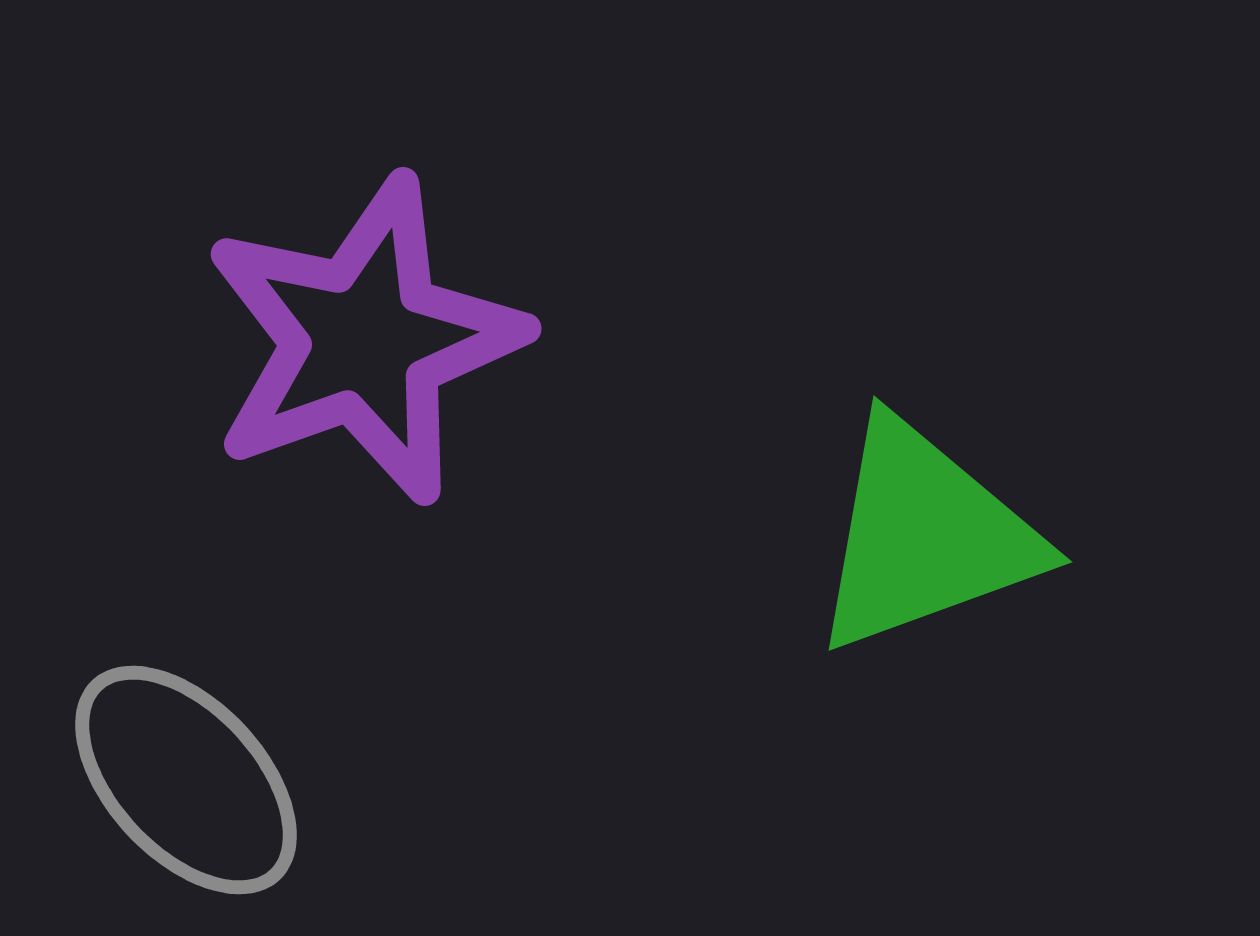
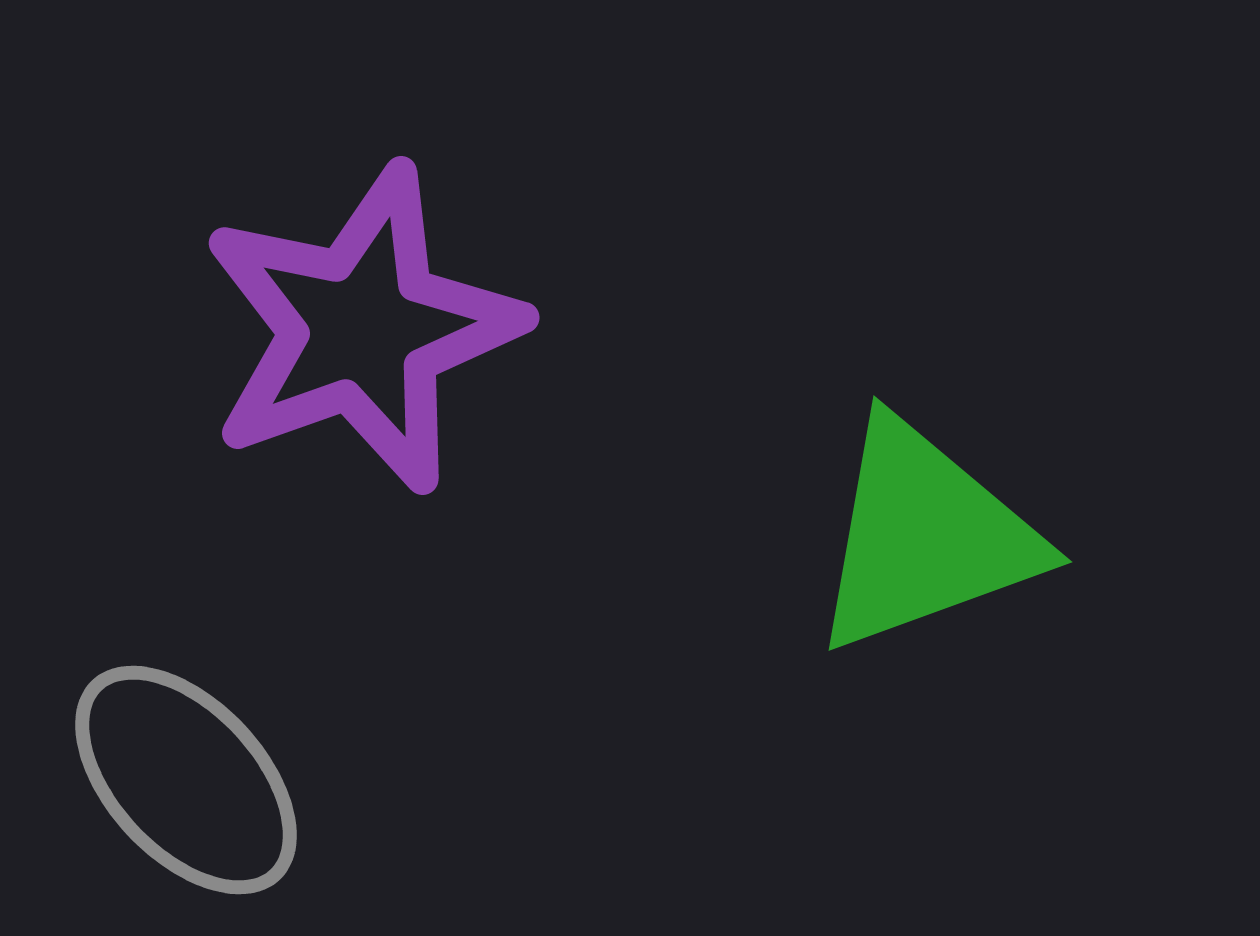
purple star: moved 2 px left, 11 px up
